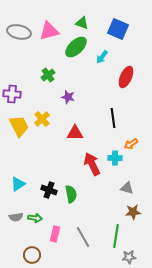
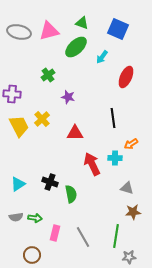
black cross: moved 1 px right, 8 px up
pink rectangle: moved 1 px up
